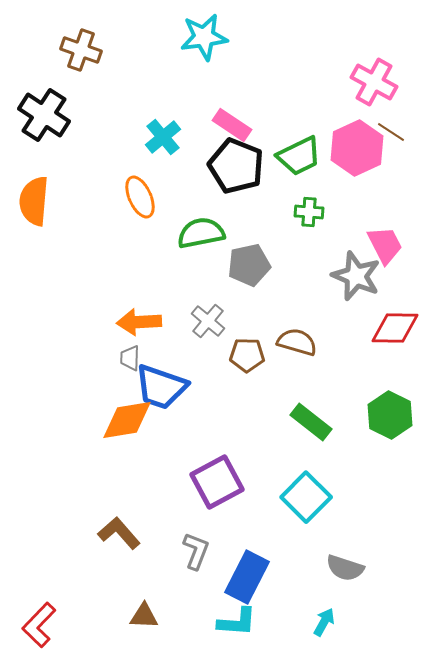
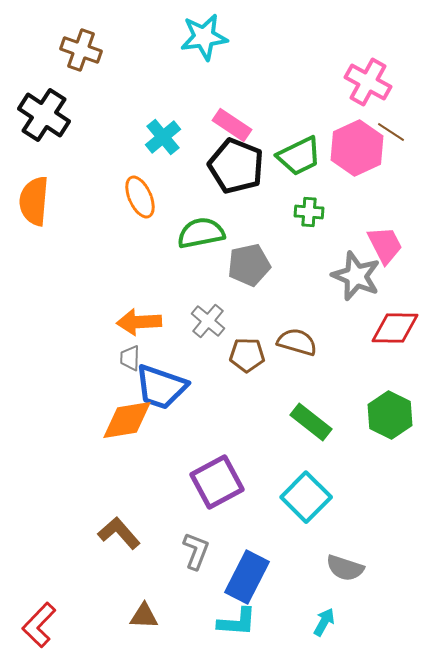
pink cross: moved 6 px left
